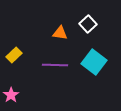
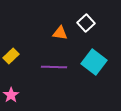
white square: moved 2 px left, 1 px up
yellow rectangle: moved 3 px left, 1 px down
purple line: moved 1 px left, 2 px down
